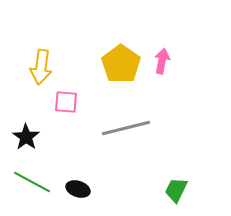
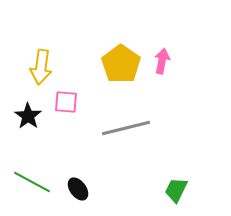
black star: moved 2 px right, 21 px up
black ellipse: rotated 35 degrees clockwise
